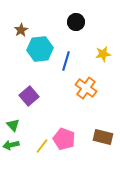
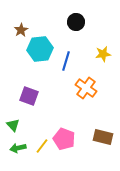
purple square: rotated 30 degrees counterclockwise
green arrow: moved 7 px right, 3 px down
